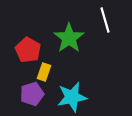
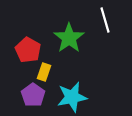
purple pentagon: moved 1 px right, 1 px down; rotated 20 degrees counterclockwise
